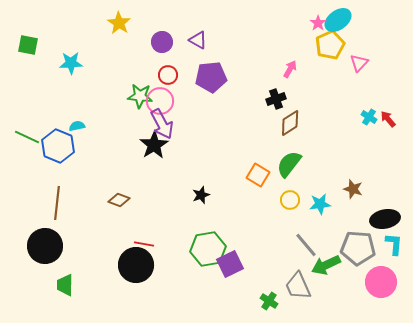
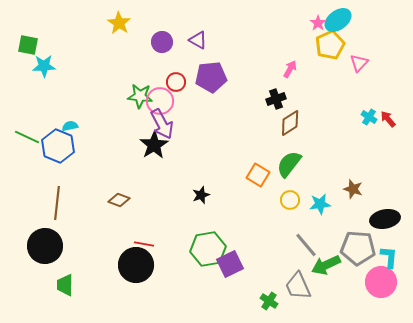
cyan star at (71, 63): moved 27 px left, 3 px down
red circle at (168, 75): moved 8 px right, 7 px down
cyan semicircle at (77, 126): moved 7 px left
cyan L-shape at (394, 244): moved 5 px left, 13 px down
